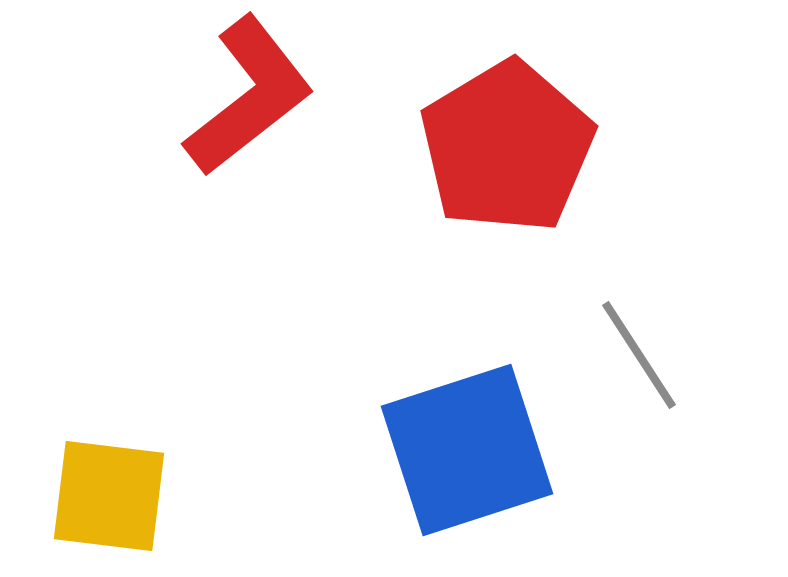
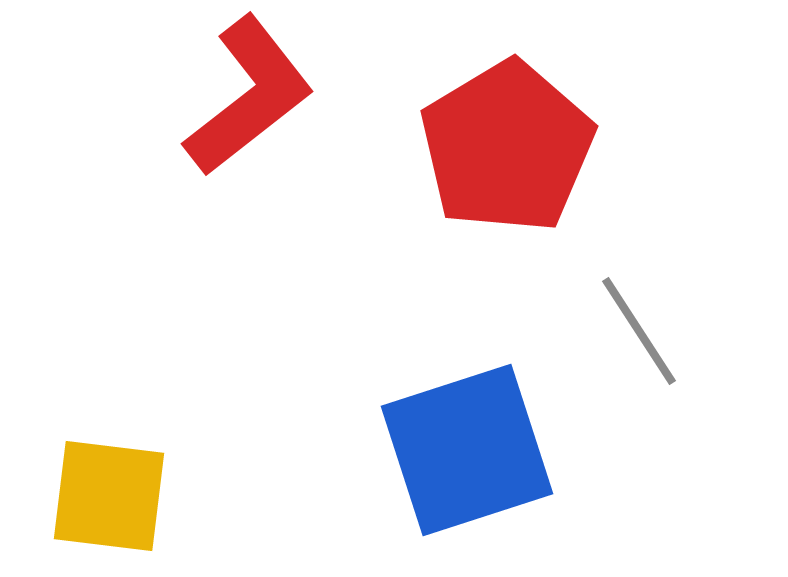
gray line: moved 24 px up
